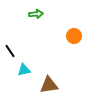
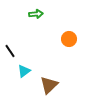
orange circle: moved 5 px left, 3 px down
cyan triangle: moved 1 px down; rotated 24 degrees counterclockwise
brown triangle: rotated 36 degrees counterclockwise
